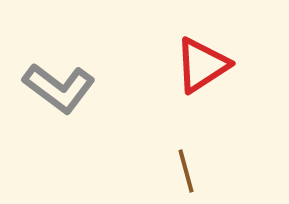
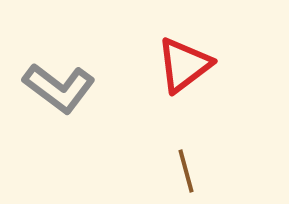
red triangle: moved 18 px left; rotated 4 degrees counterclockwise
